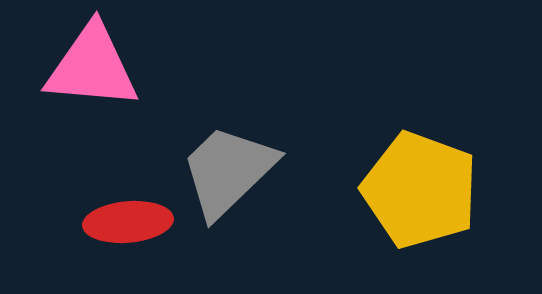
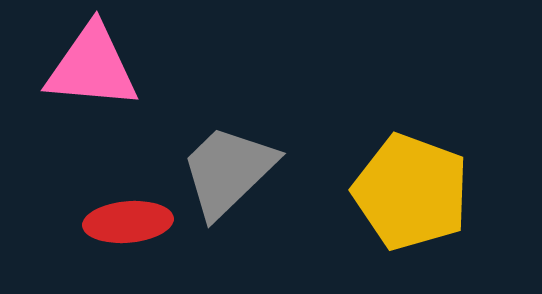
yellow pentagon: moved 9 px left, 2 px down
